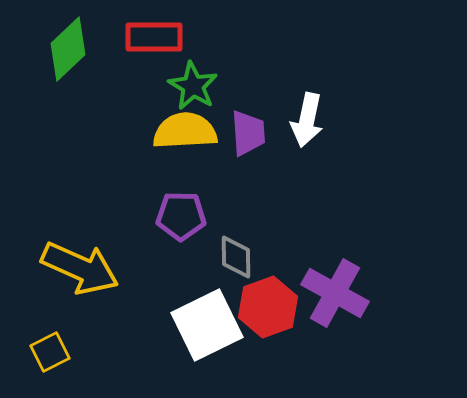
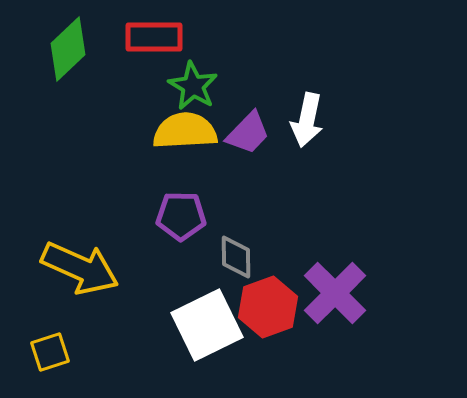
purple trapezoid: rotated 48 degrees clockwise
purple cross: rotated 16 degrees clockwise
yellow square: rotated 9 degrees clockwise
